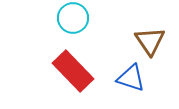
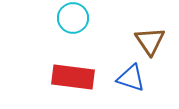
red rectangle: moved 6 px down; rotated 39 degrees counterclockwise
